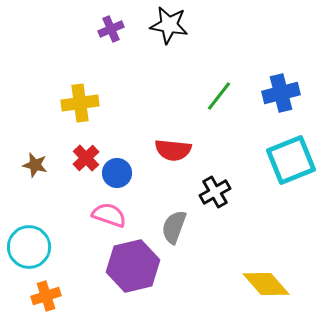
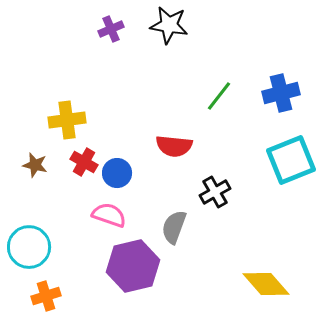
yellow cross: moved 13 px left, 17 px down
red semicircle: moved 1 px right, 4 px up
red cross: moved 2 px left, 4 px down; rotated 16 degrees counterclockwise
